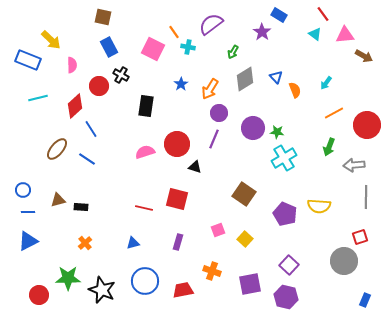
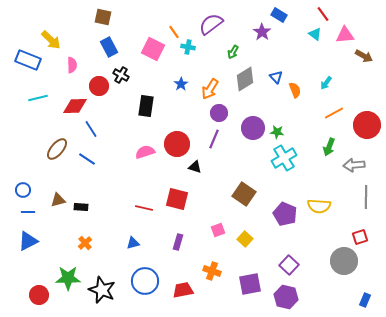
red diamond at (75, 106): rotated 40 degrees clockwise
